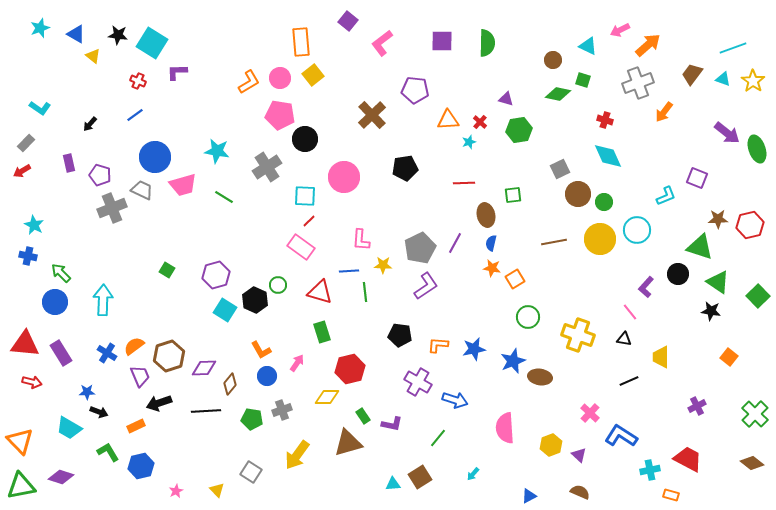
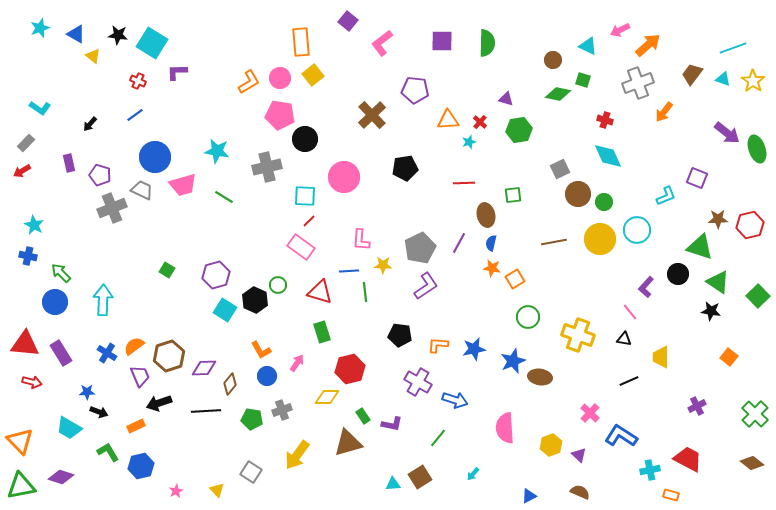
gray cross at (267, 167): rotated 20 degrees clockwise
purple line at (455, 243): moved 4 px right
